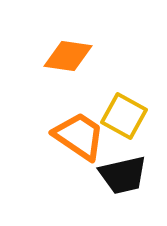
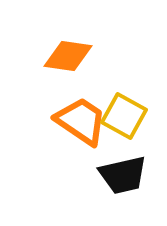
orange trapezoid: moved 2 px right, 15 px up
